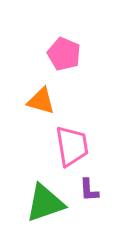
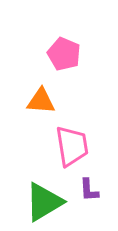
orange triangle: rotated 12 degrees counterclockwise
green triangle: moved 1 px left, 1 px up; rotated 12 degrees counterclockwise
